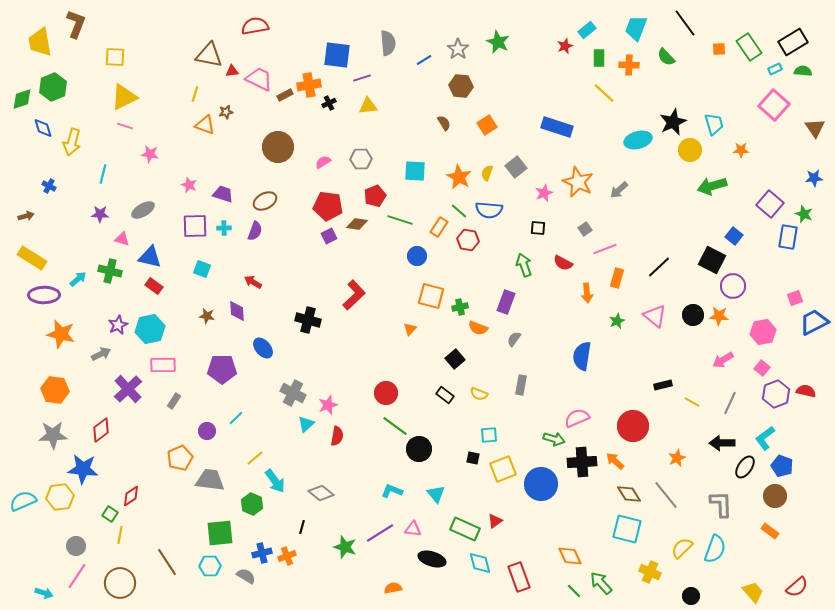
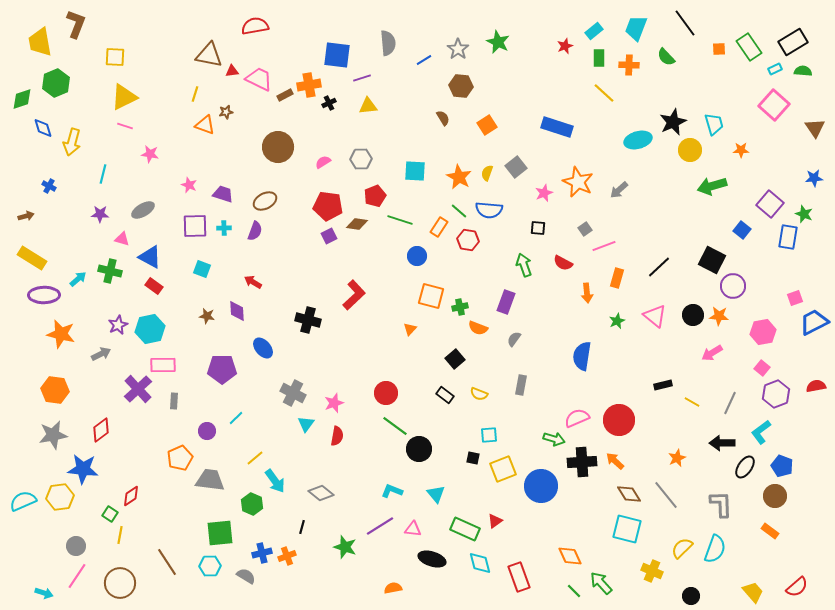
cyan rectangle at (587, 30): moved 7 px right, 1 px down
green hexagon at (53, 87): moved 3 px right, 4 px up
brown semicircle at (444, 123): moved 1 px left, 5 px up
blue square at (734, 236): moved 8 px right, 6 px up
pink line at (605, 249): moved 1 px left, 3 px up
blue triangle at (150, 257): rotated 15 degrees clockwise
pink arrow at (723, 360): moved 11 px left, 7 px up
purple cross at (128, 389): moved 10 px right
red semicircle at (806, 391): moved 10 px right, 5 px up; rotated 24 degrees counterclockwise
gray rectangle at (174, 401): rotated 28 degrees counterclockwise
pink star at (328, 405): moved 6 px right, 2 px up
cyan triangle at (306, 424): rotated 12 degrees counterclockwise
red circle at (633, 426): moved 14 px left, 6 px up
gray star at (53, 435): rotated 8 degrees counterclockwise
cyan L-shape at (765, 438): moved 4 px left, 6 px up
blue circle at (541, 484): moved 2 px down
purple line at (380, 533): moved 7 px up
yellow cross at (650, 572): moved 2 px right, 1 px up
